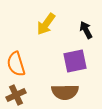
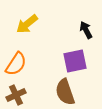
yellow arrow: moved 19 px left; rotated 15 degrees clockwise
orange semicircle: rotated 130 degrees counterclockwise
brown semicircle: rotated 72 degrees clockwise
